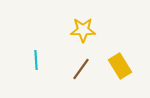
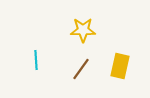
yellow rectangle: rotated 45 degrees clockwise
